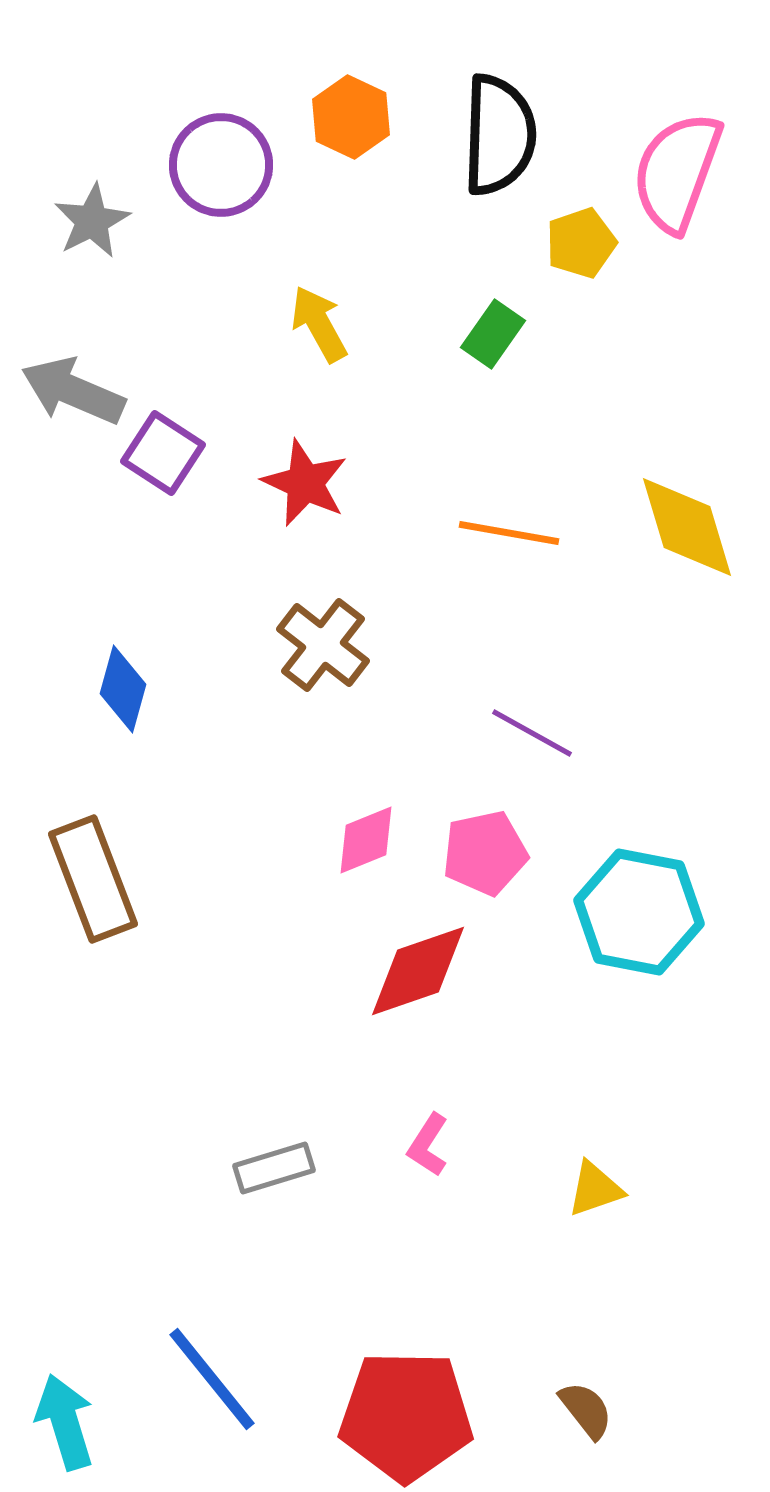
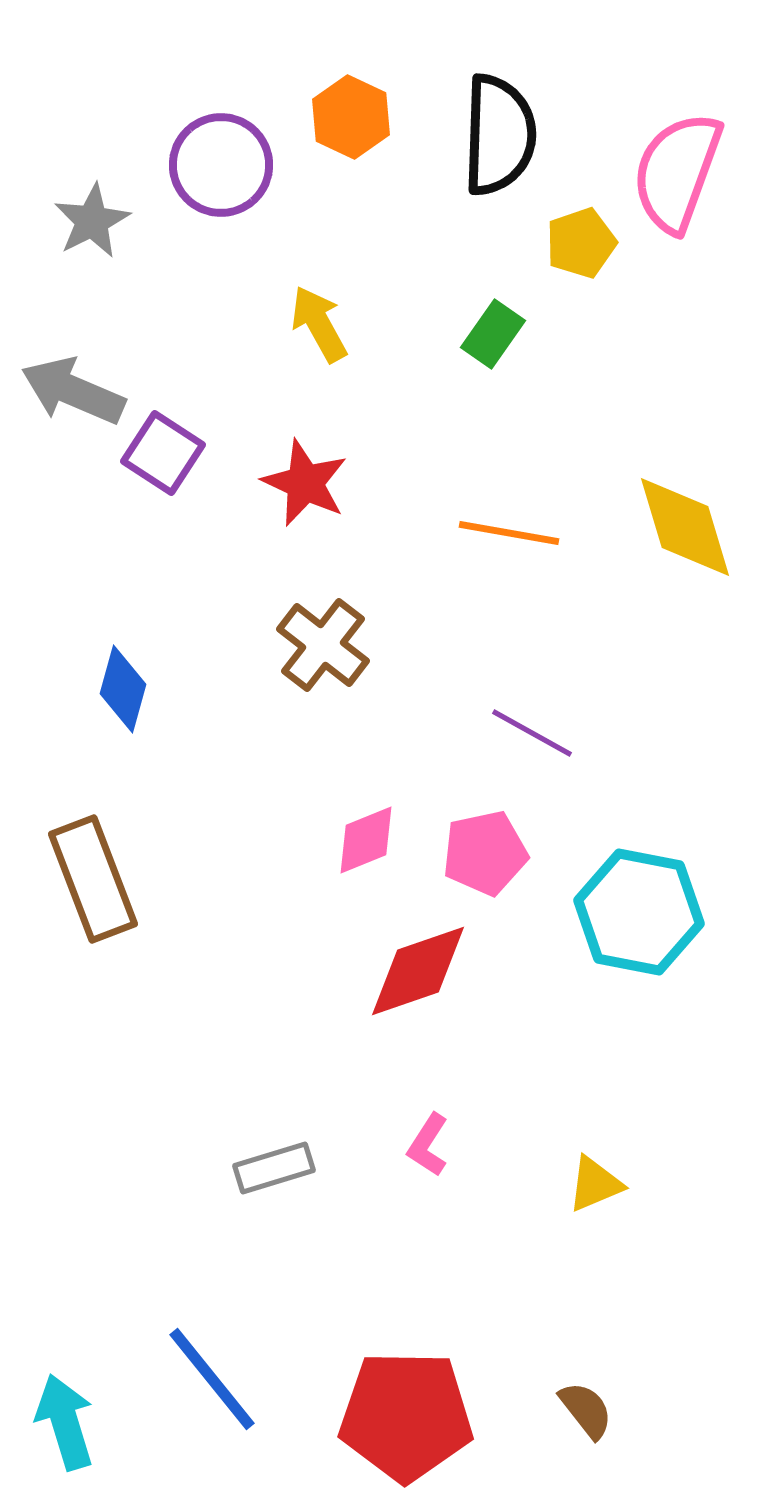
yellow diamond: moved 2 px left
yellow triangle: moved 5 px up; rotated 4 degrees counterclockwise
